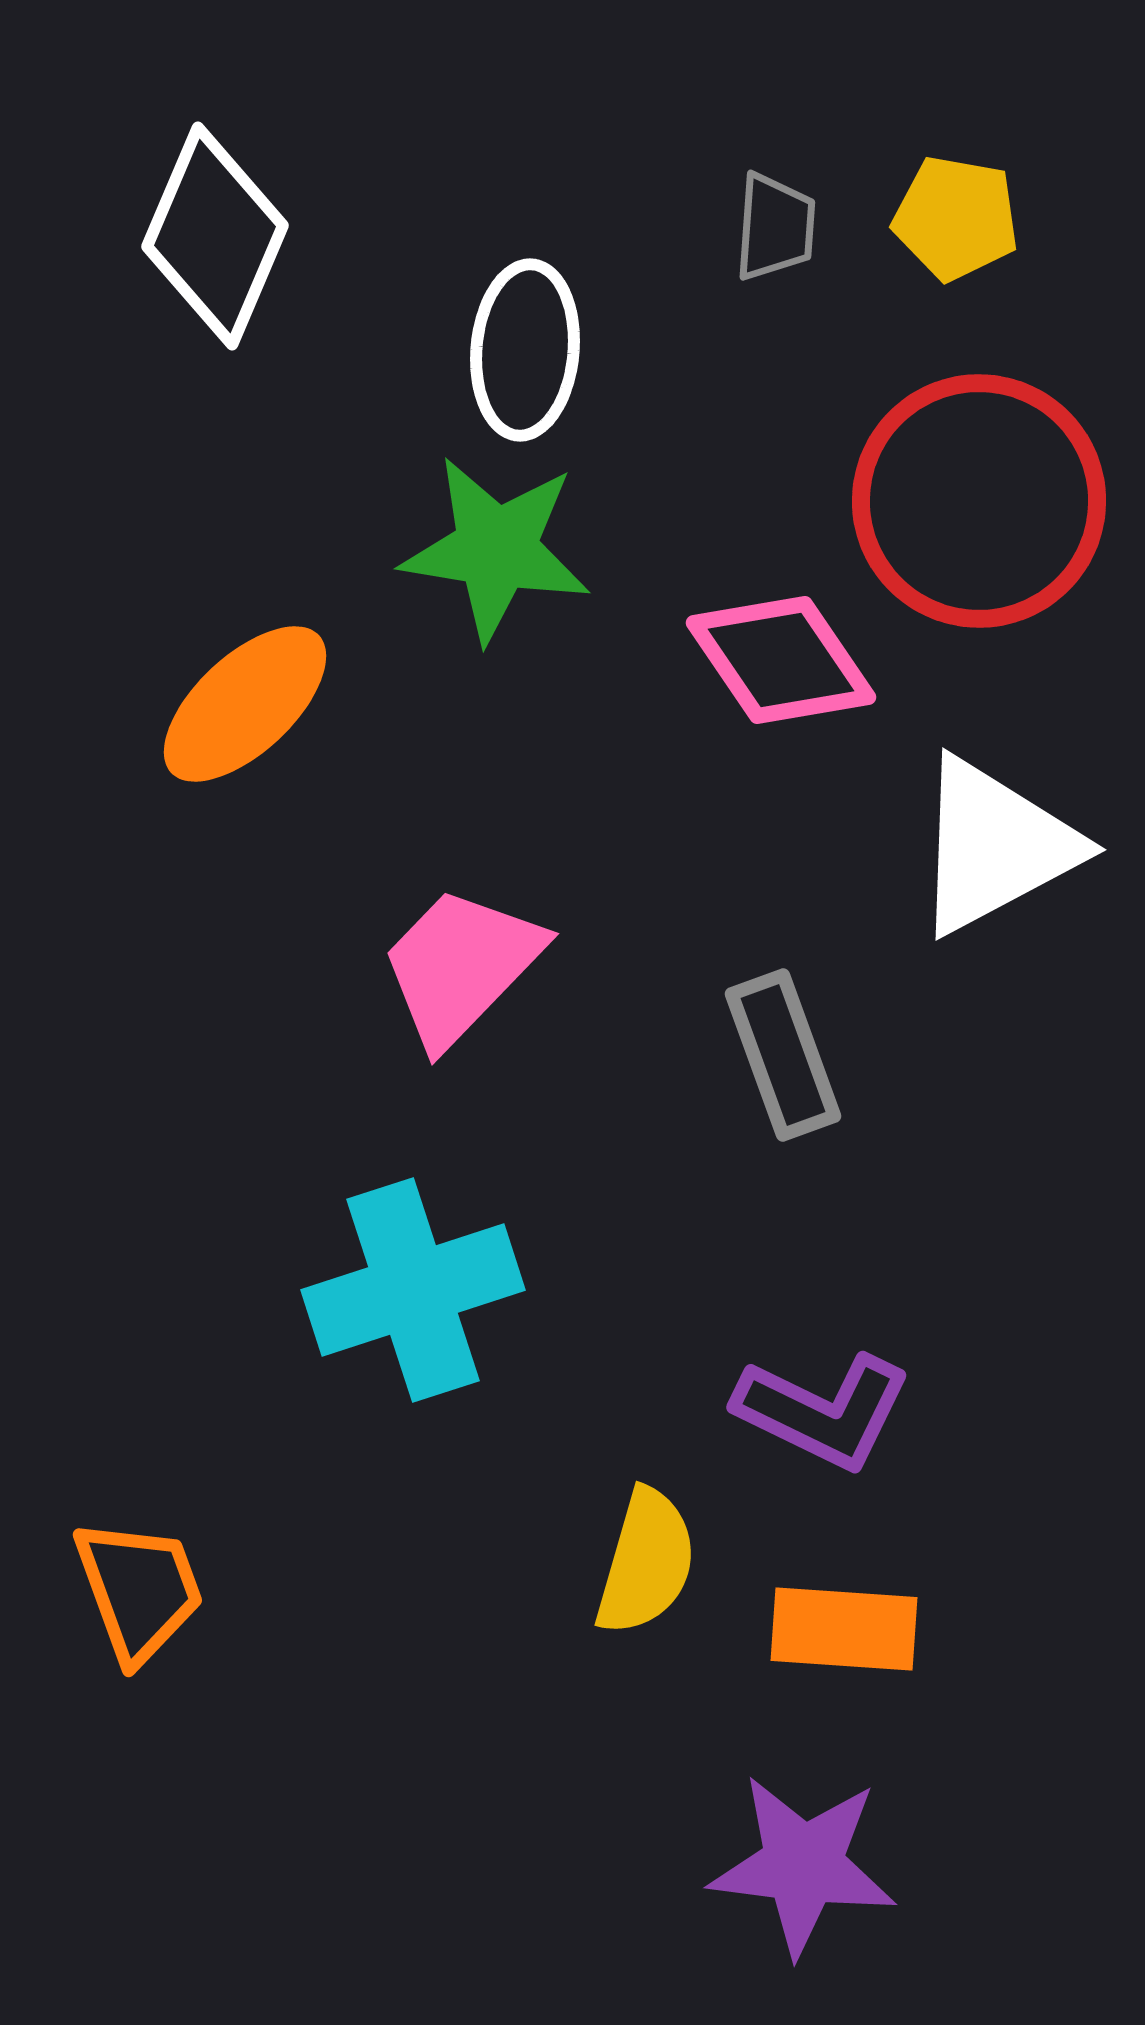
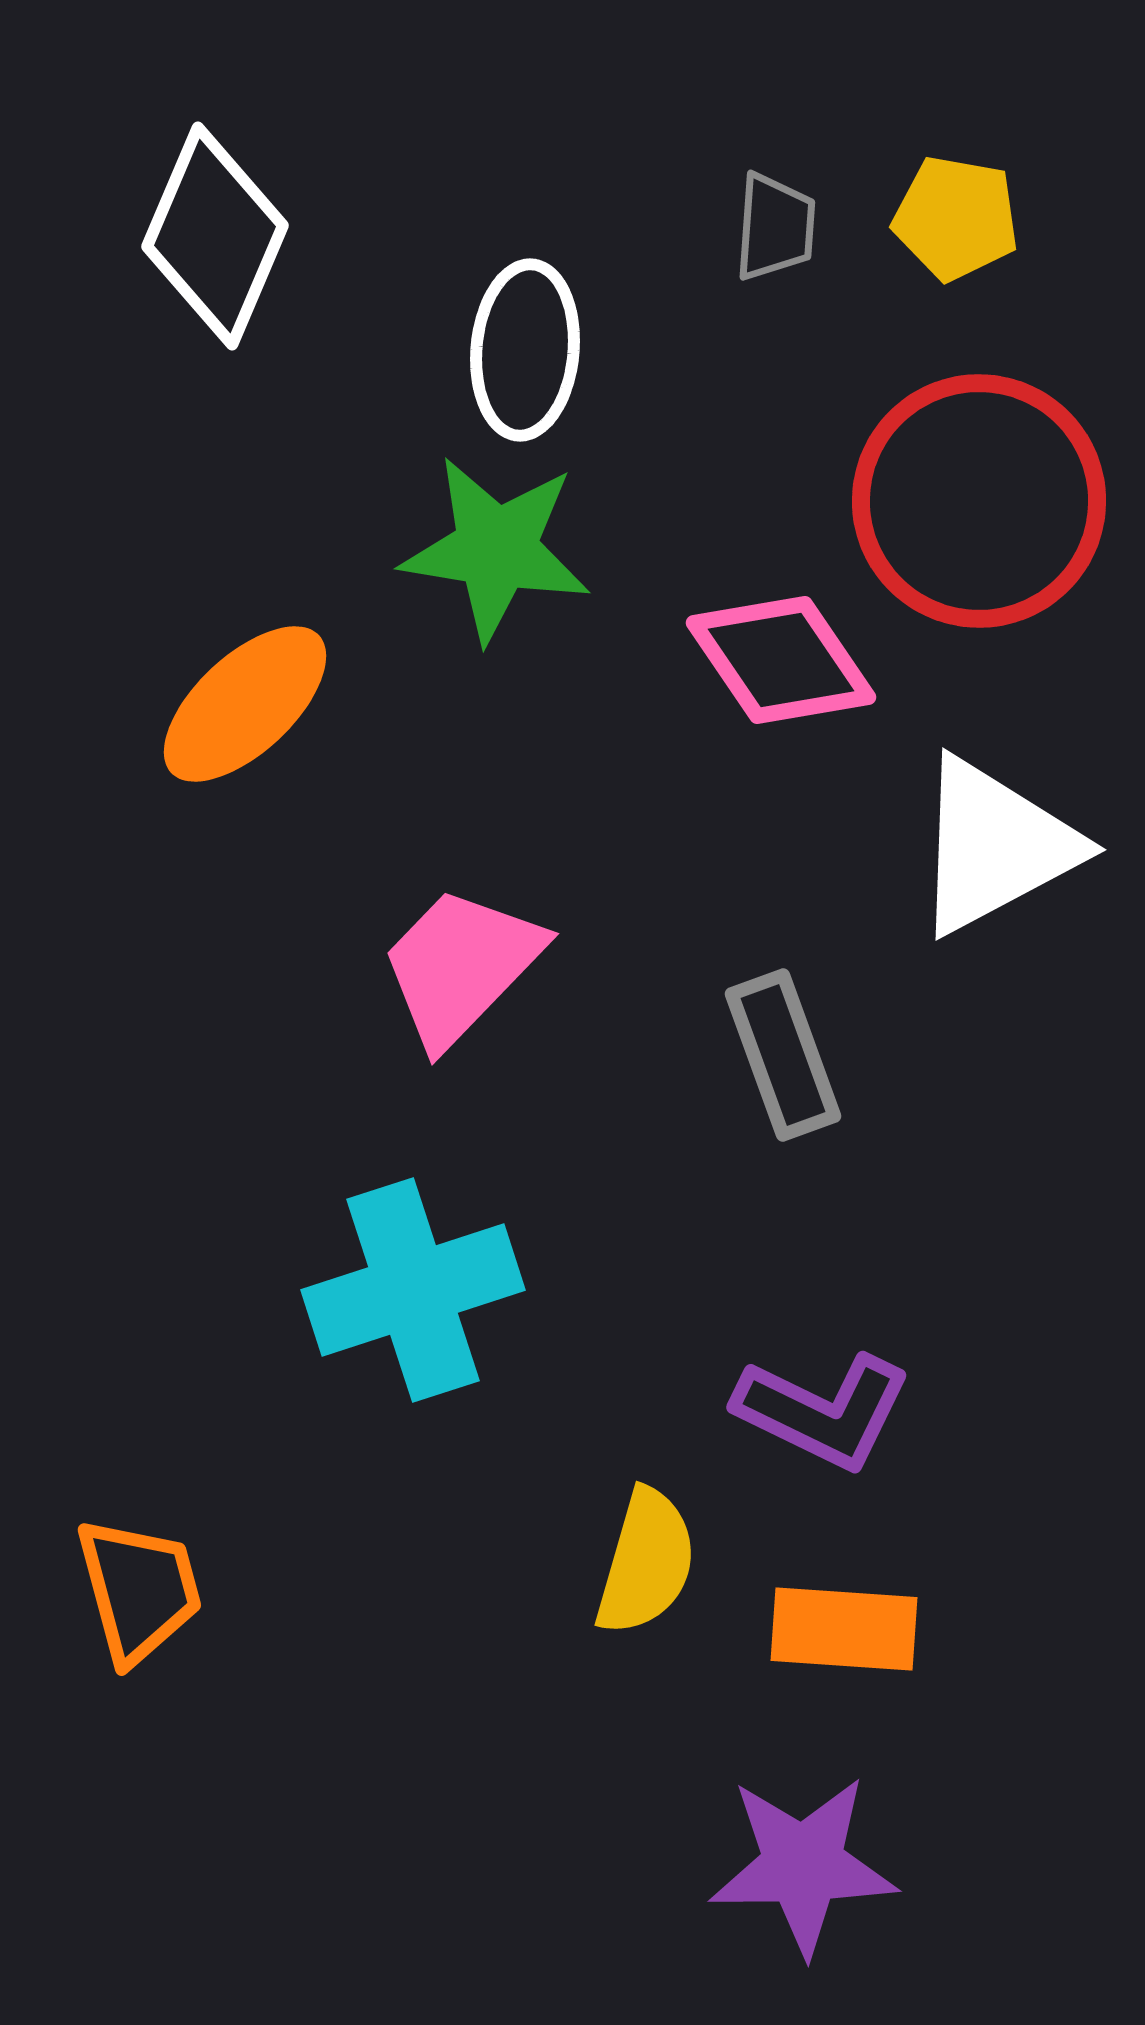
orange trapezoid: rotated 5 degrees clockwise
purple star: rotated 8 degrees counterclockwise
